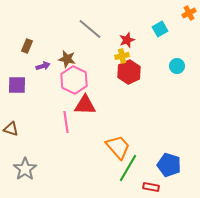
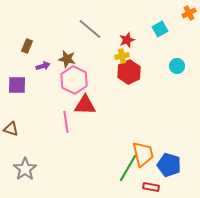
orange trapezoid: moved 25 px right, 7 px down; rotated 28 degrees clockwise
